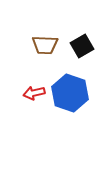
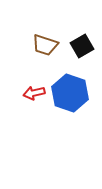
brown trapezoid: rotated 16 degrees clockwise
